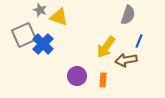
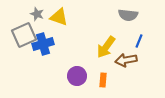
gray star: moved 3 px left, 4 px down
gray semicircle: rotated 78 degrees clockwise
blue cross: rotated 30 degrees clockwise
